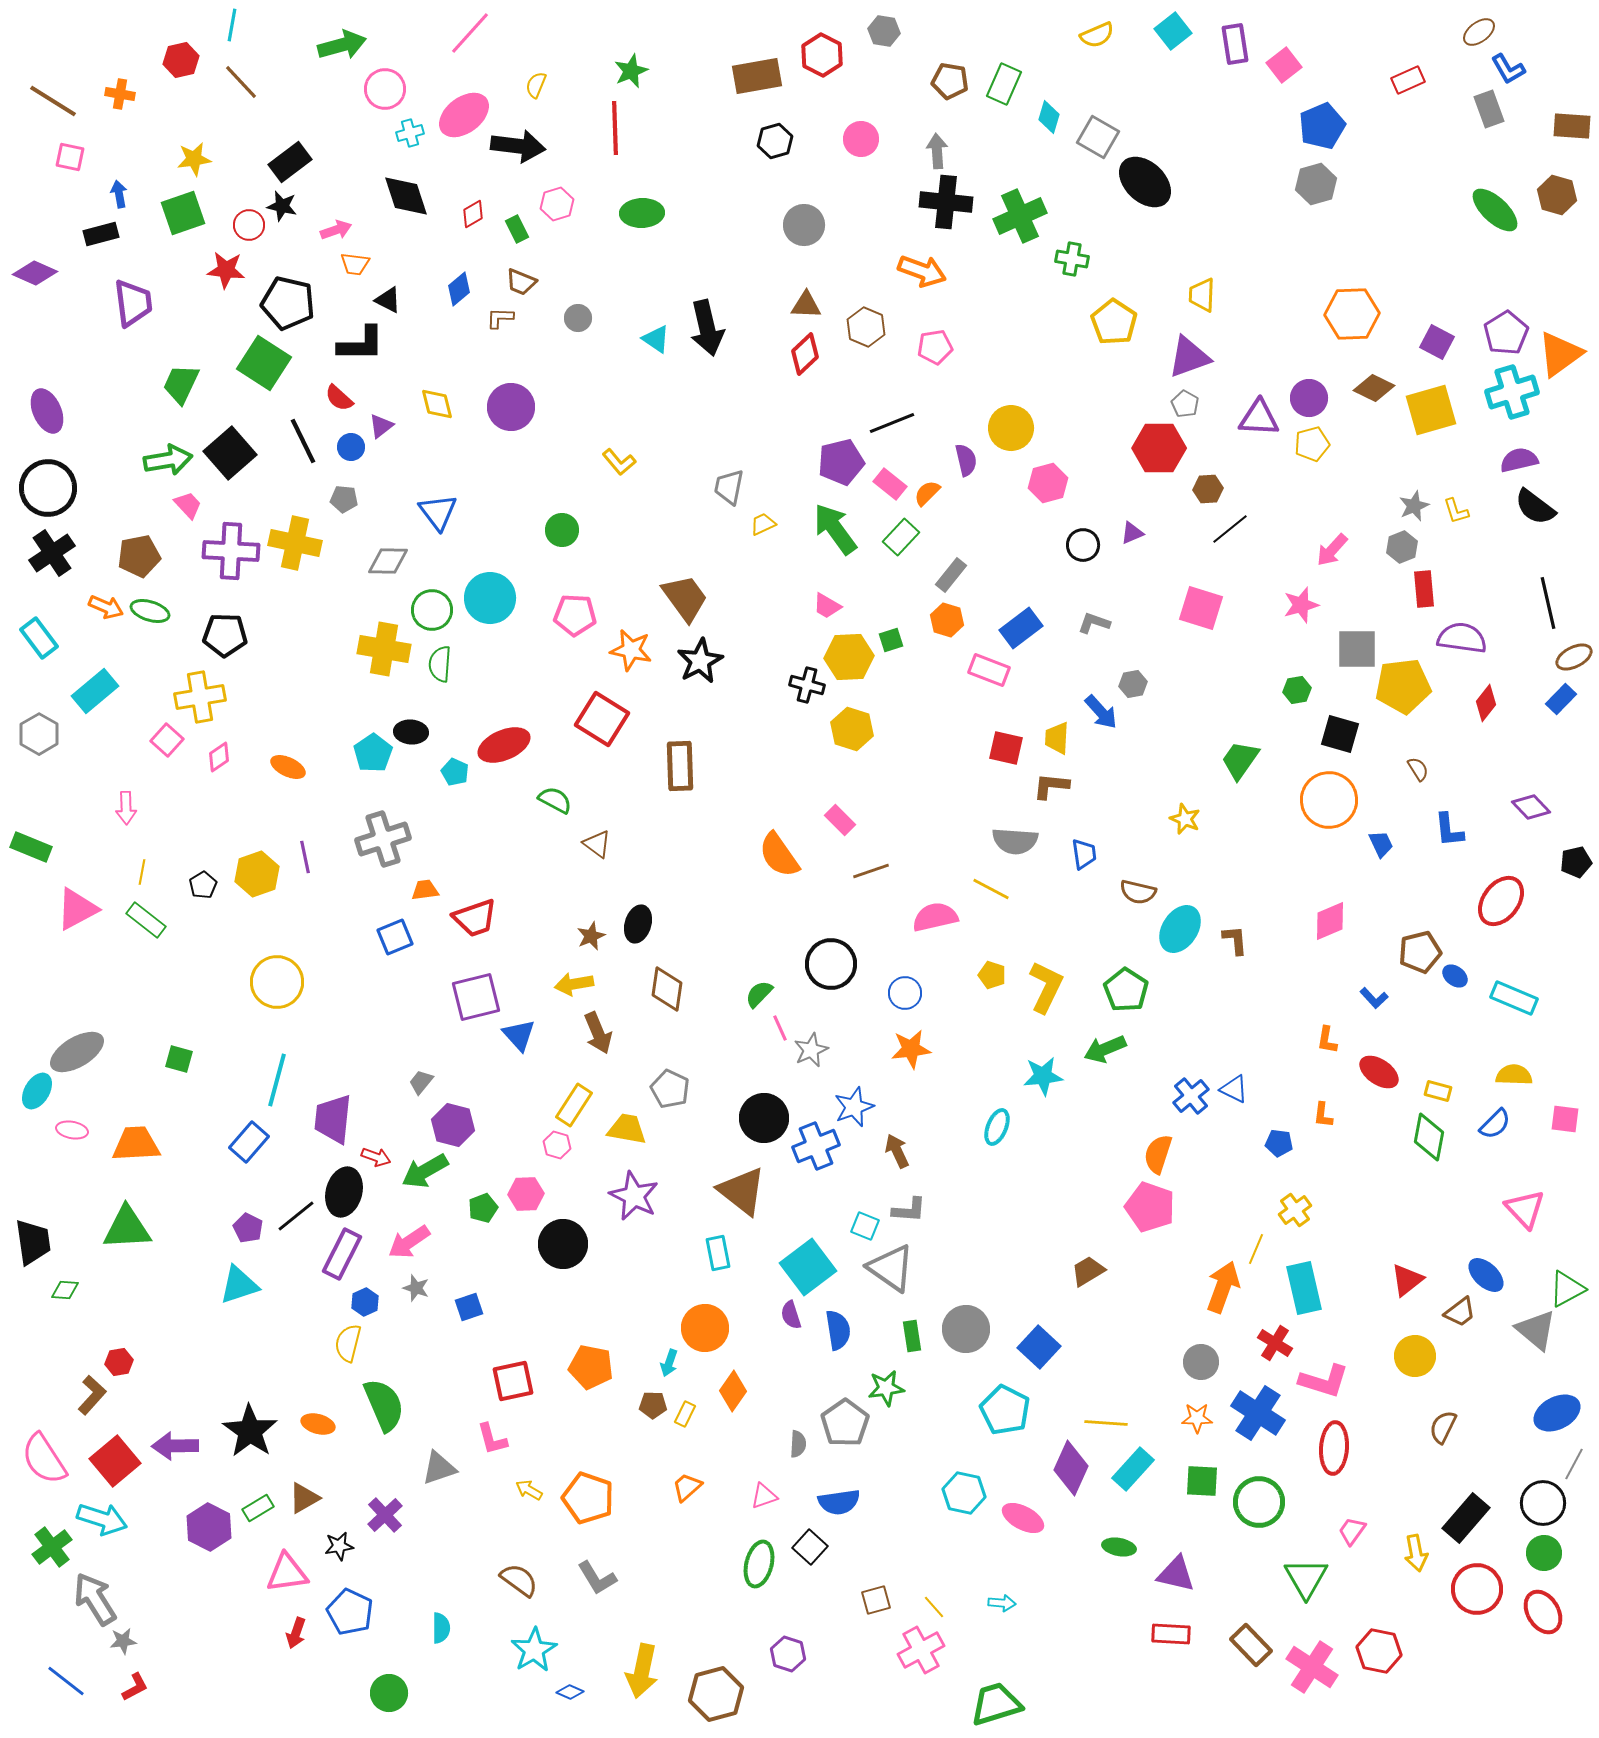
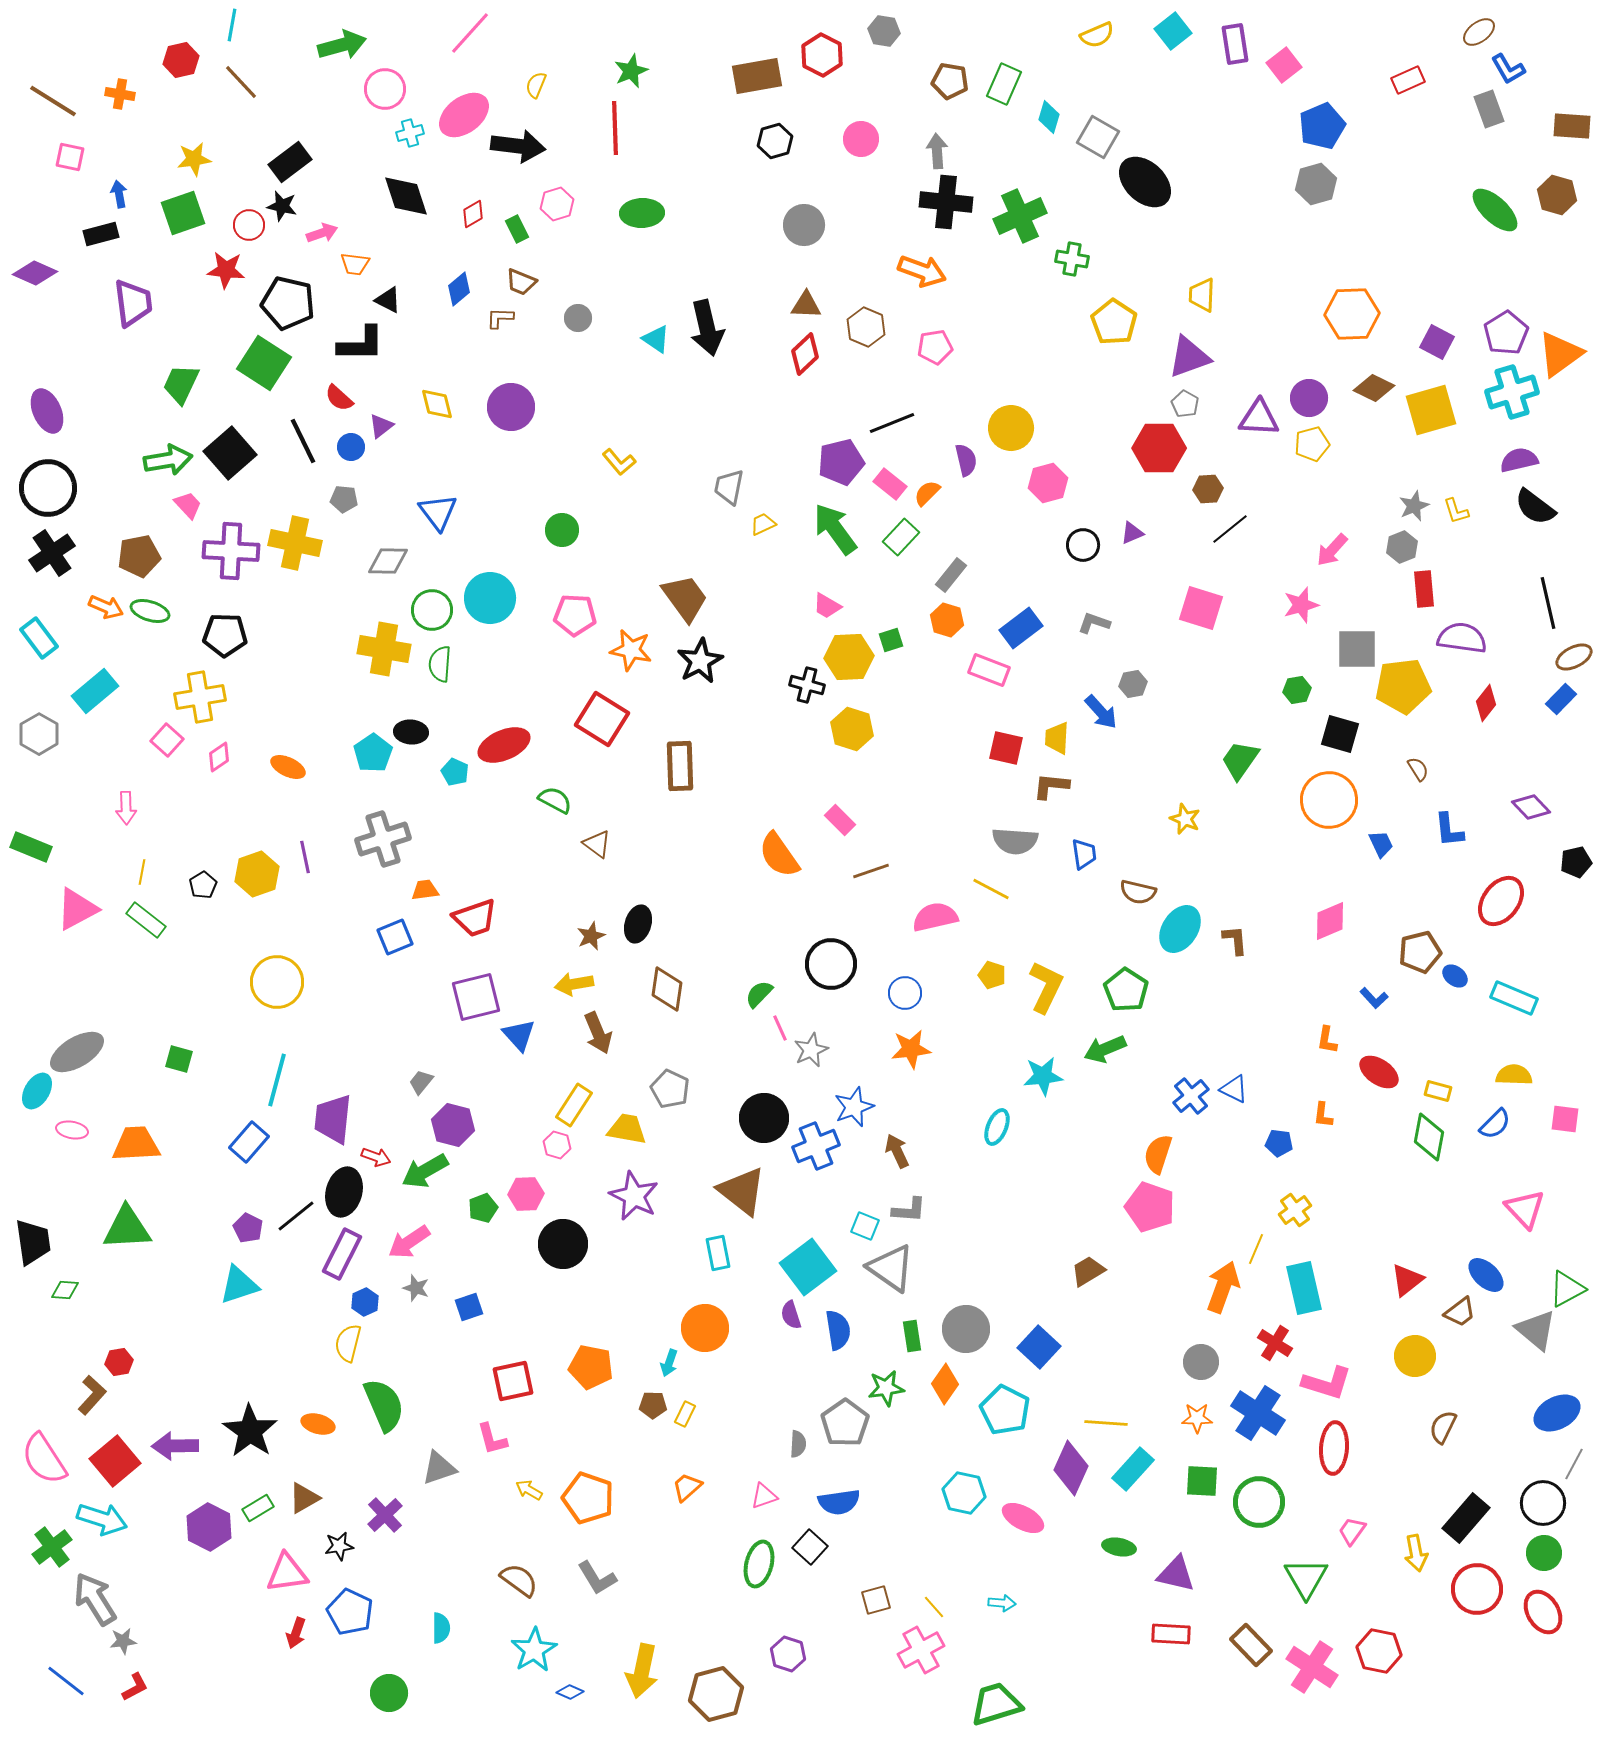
pink arrow at (336, 230): moved 14 px left, 3 px down
pink L-shape at (1324, 1381): moved 3 px right, 2 px down
orange diamond at (733, 1391): moved 212 px right, 7 px up
